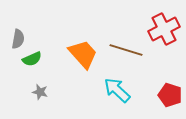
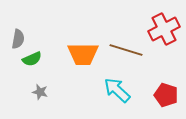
orange trapezoid: rotated 132 degrees clockwise
red pentagon: moved 4 px left
